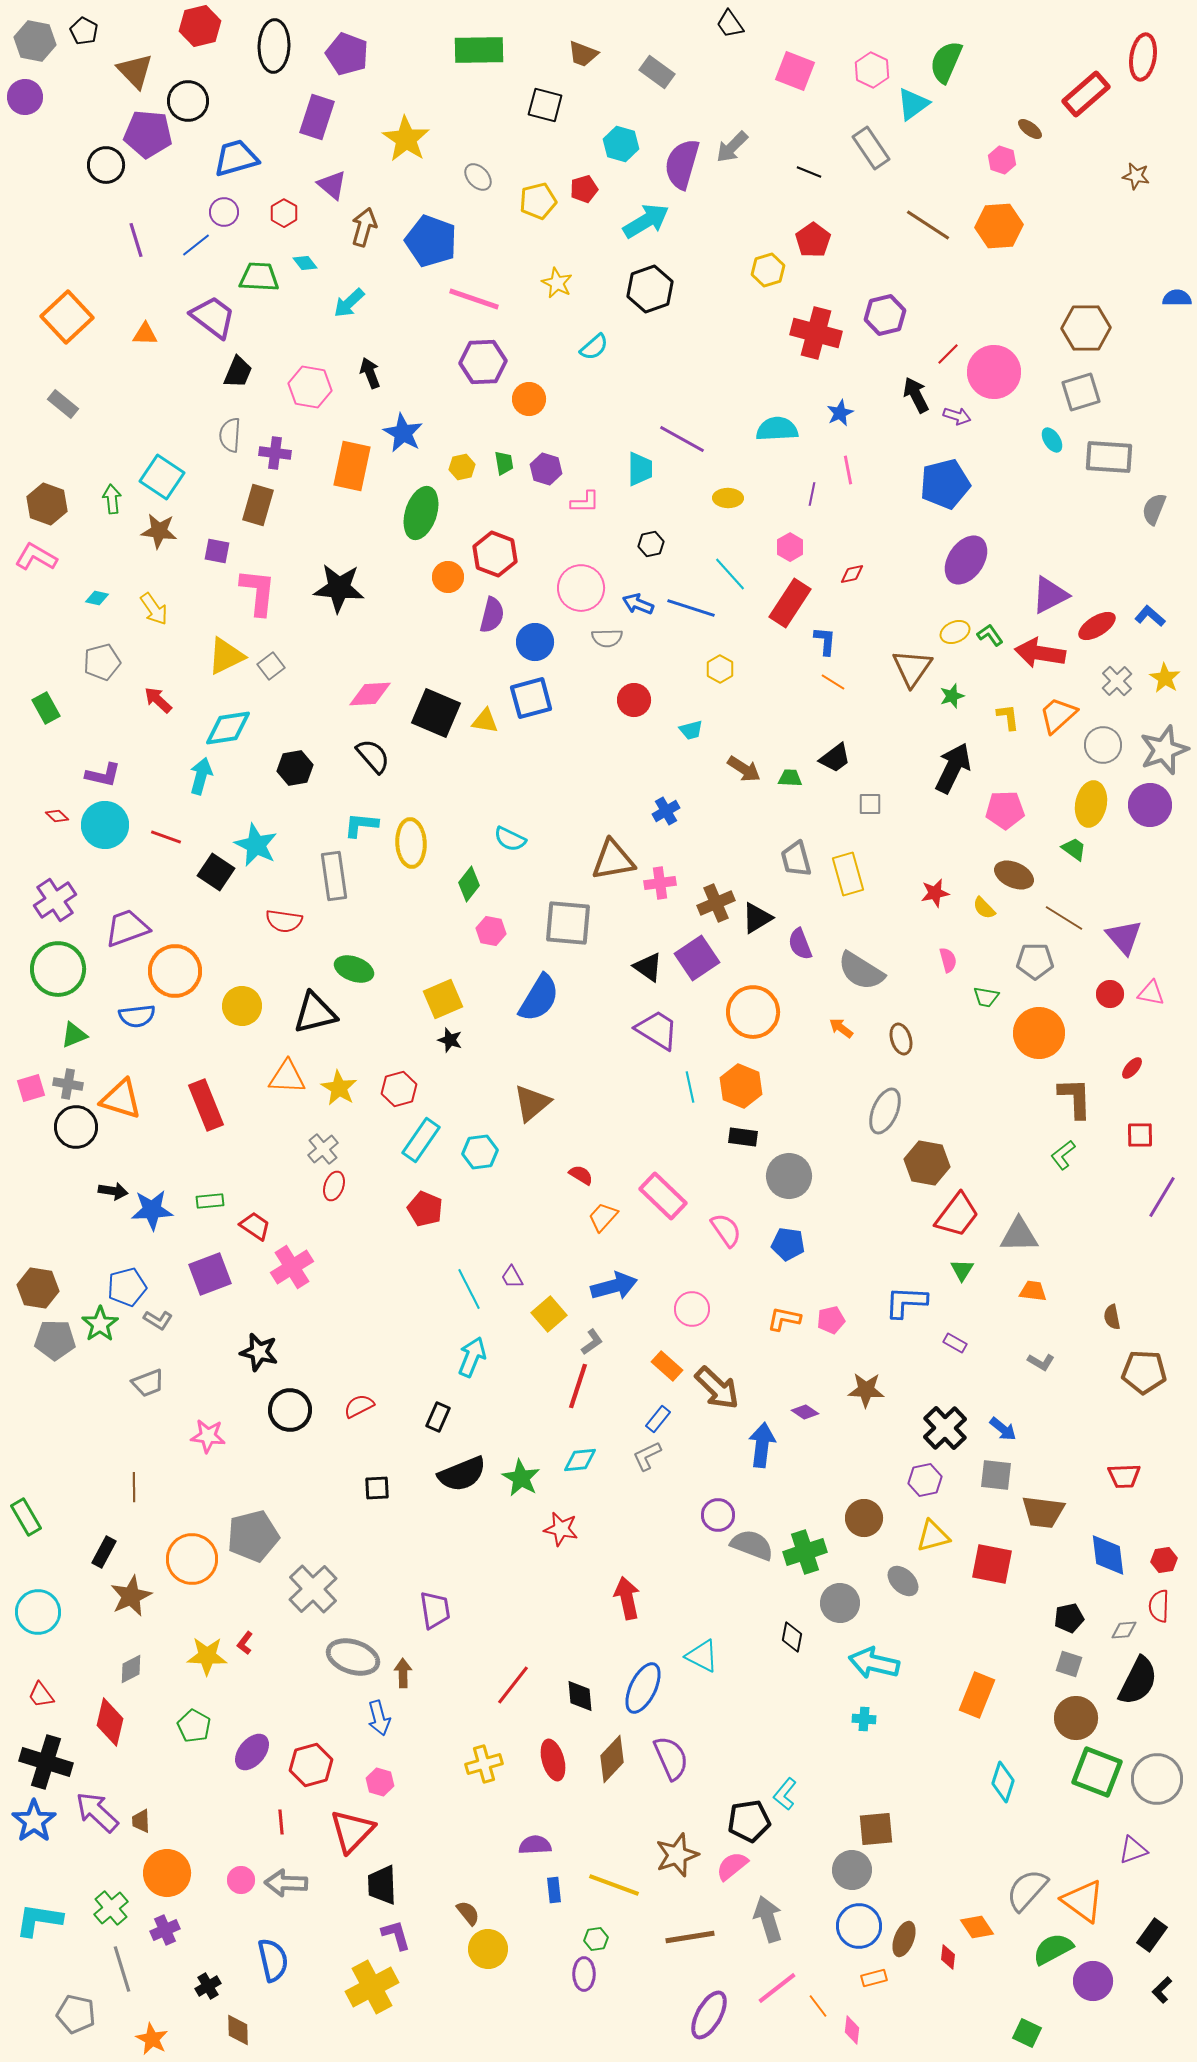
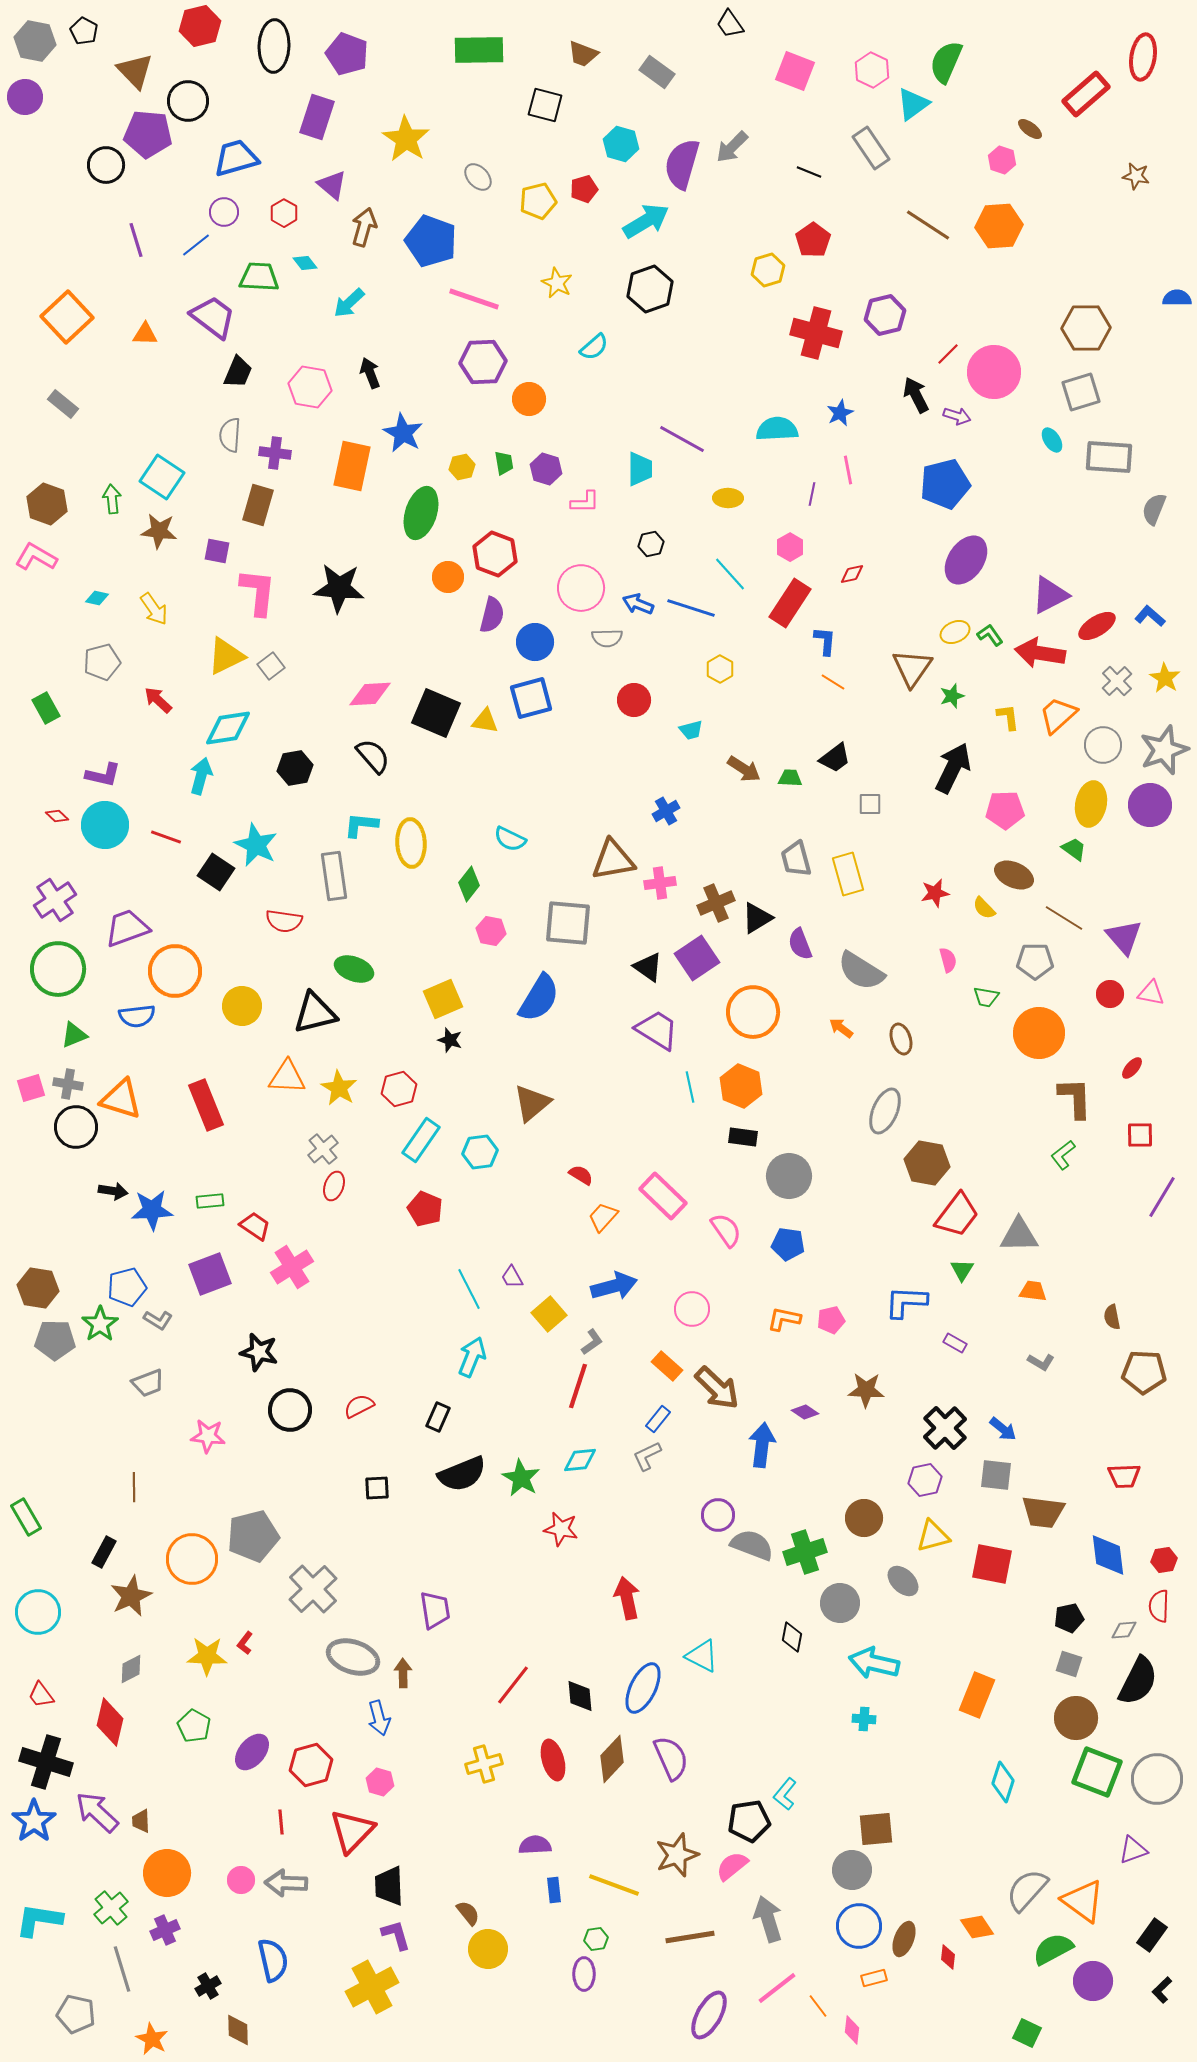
black trapezoid at (382, 1885): moved 7 px right, 1 px down
